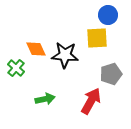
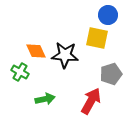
yellow square: rotated 15 degrees clockwise
orange diamond: moved 2 px down
green cross: moved 4 px right, 4 px down; rotated 12 degrees counterclockwise
